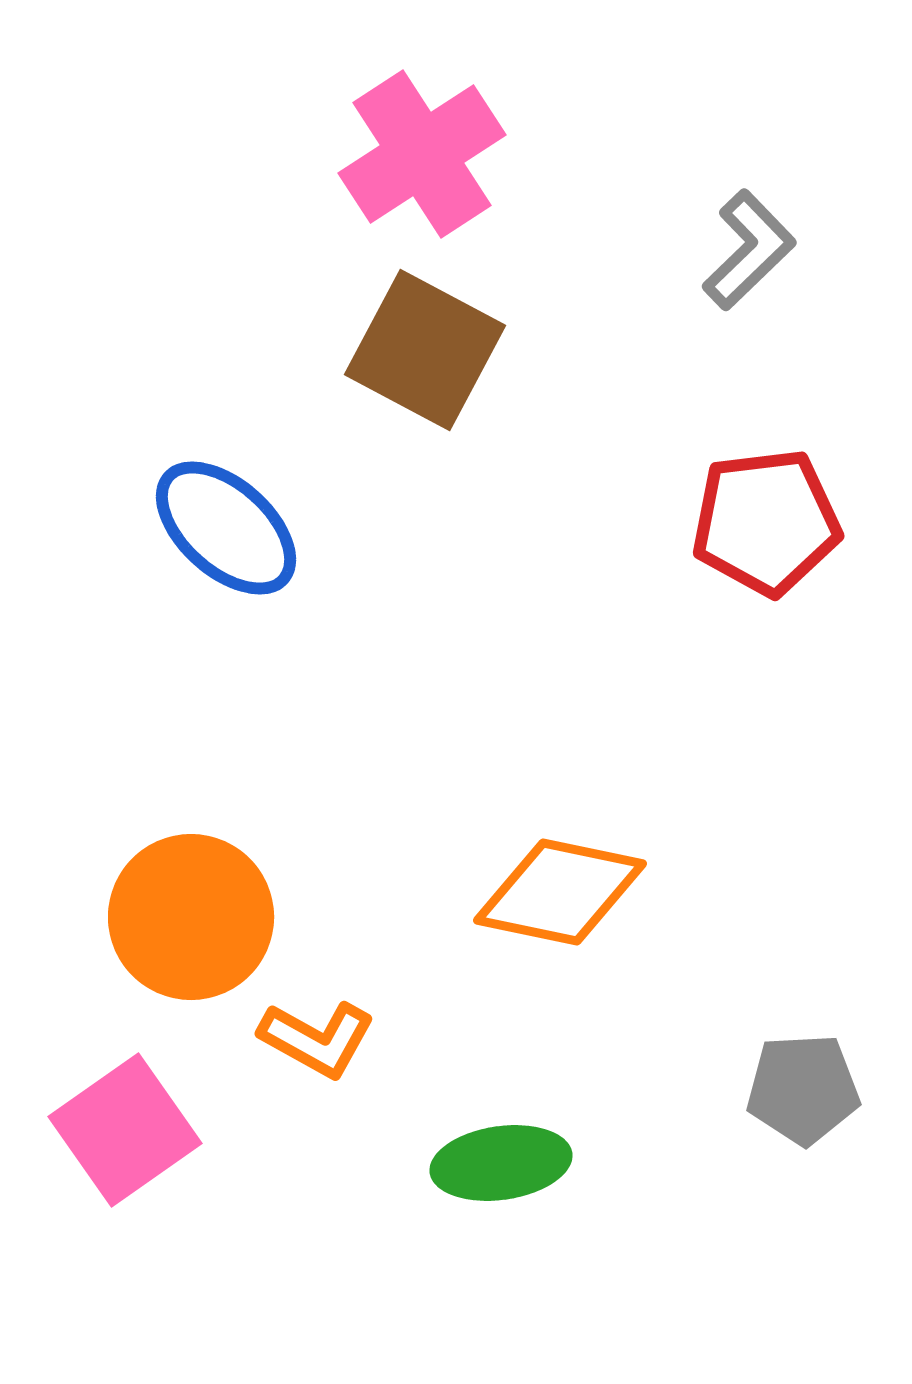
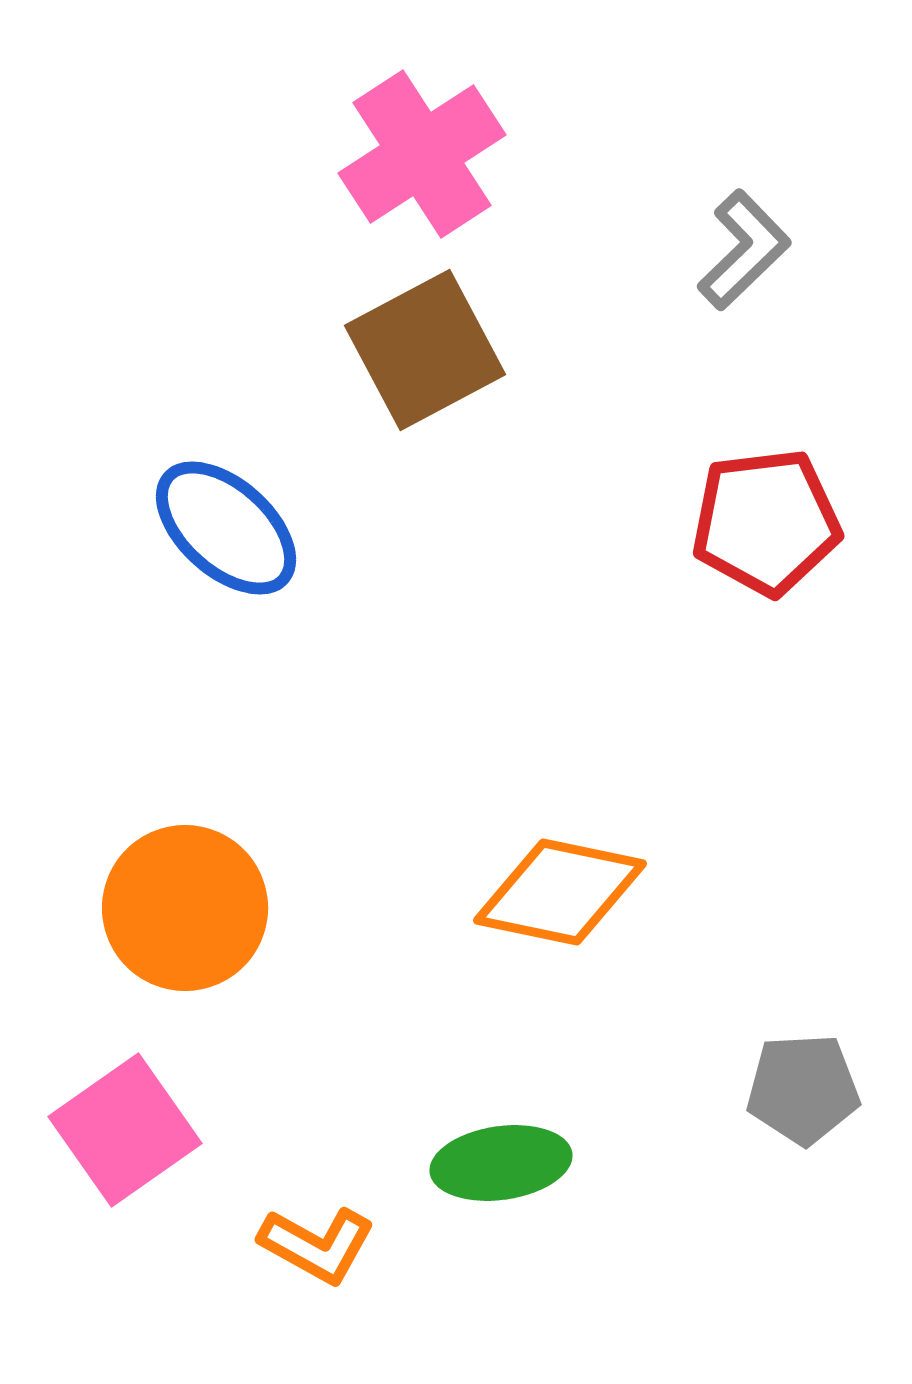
gray L-shape: moved 5 px left
brown square: rotated 34 degrees clockwise
orange circle: moved 6 px left, 9 px up
orange L-shape: moved 206 px down
